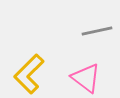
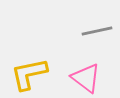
yellow L-shape: rotated 33 degrees clockwise
